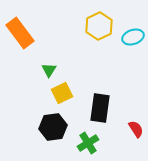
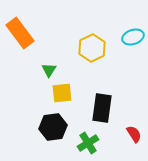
yellow hexagon: moved 7 px left, 22 px down
yellow square: rotated 20 degrees clockwise
black rectangle: moved 2 px right
red semicircle: moved 2 px left, 5 px down
